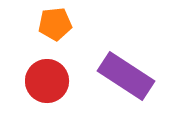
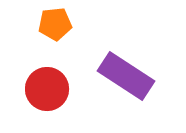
red circle: moved 8 px down
